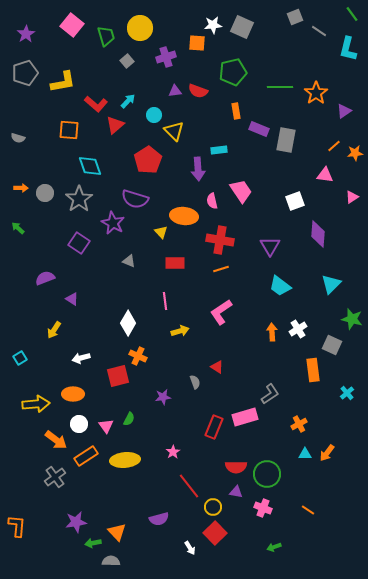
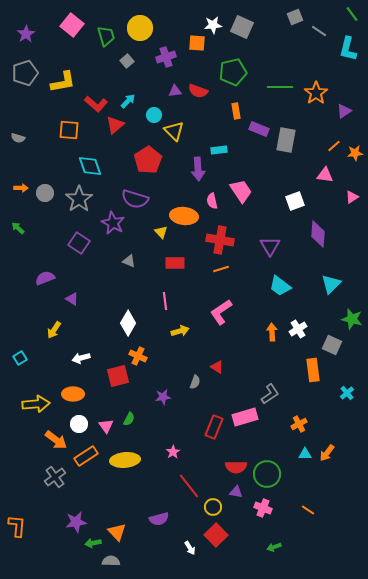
gray semicircle at (195, 382): rotated 40 degrees clockwise
red square at (215, 533): moved 1 px right, 2 px down
